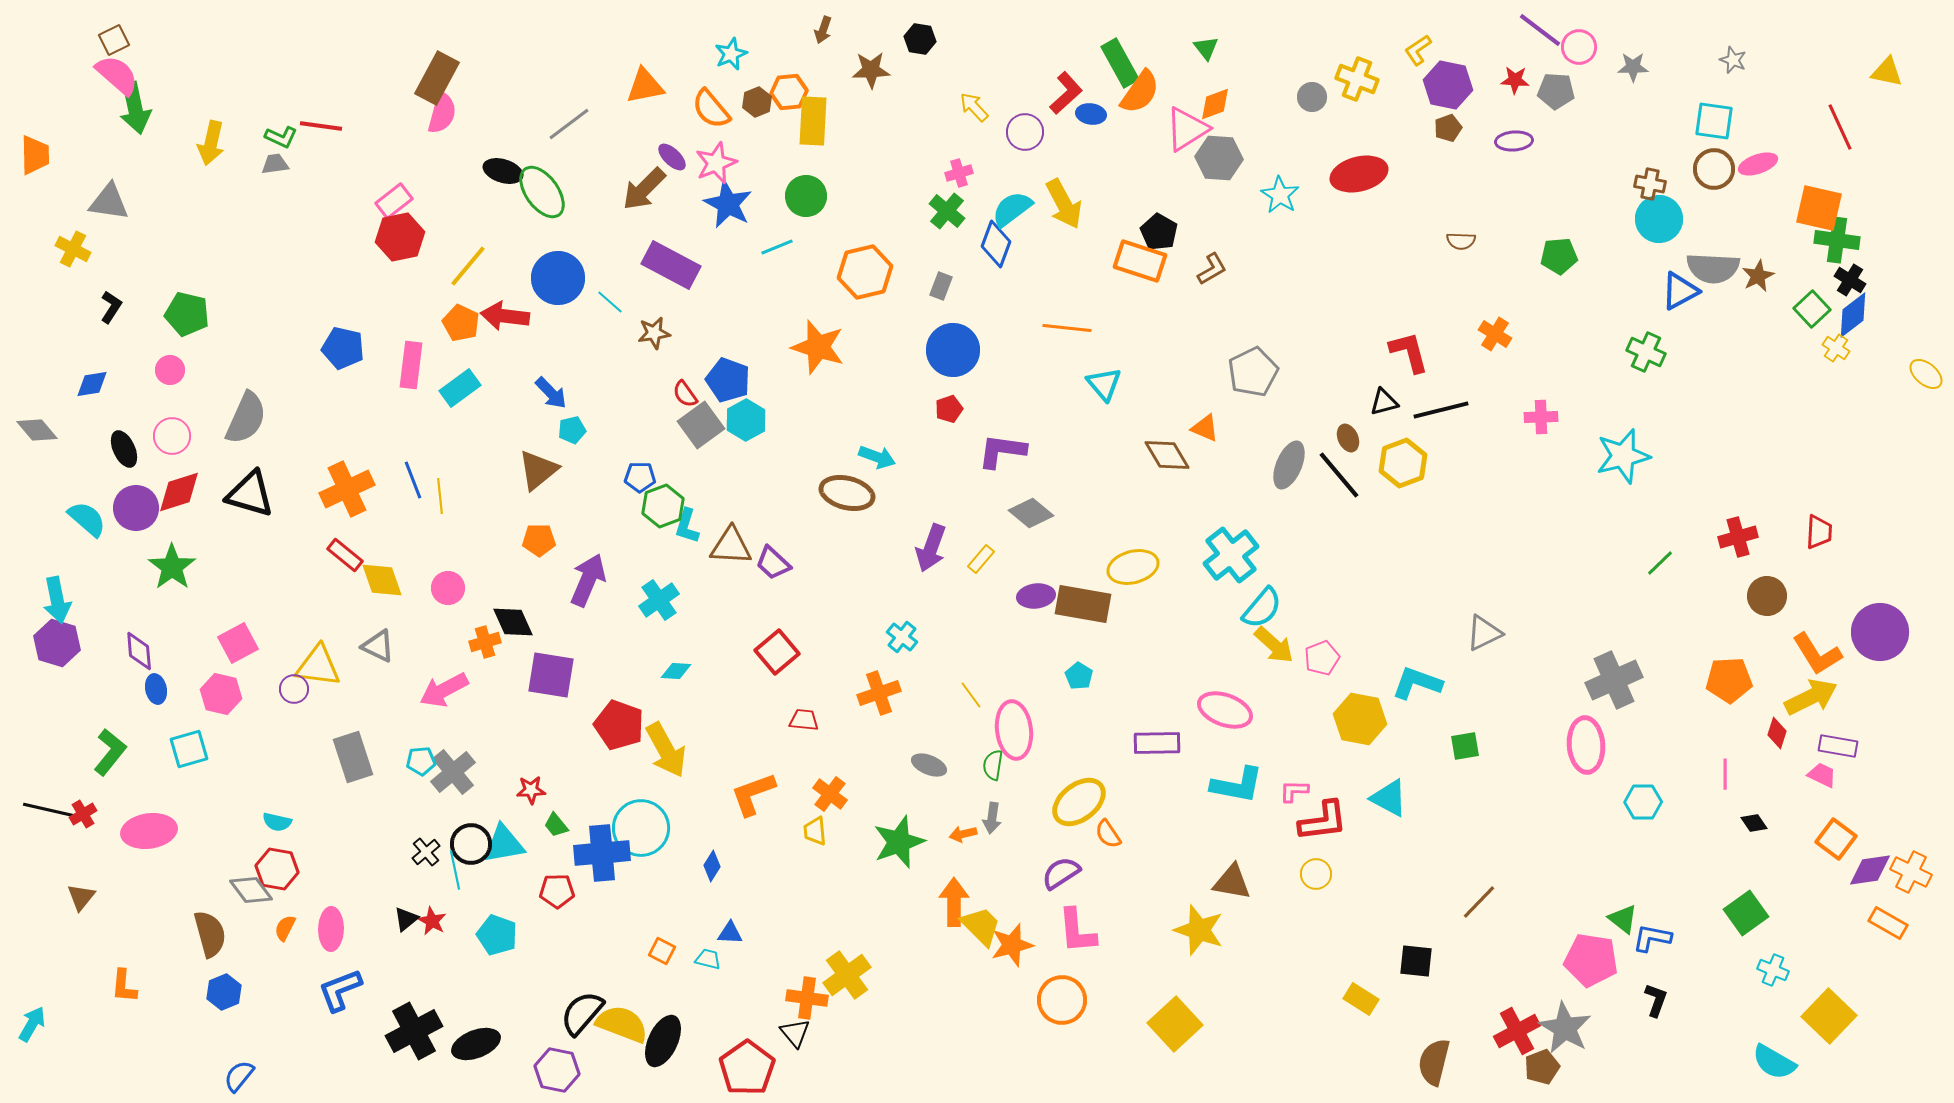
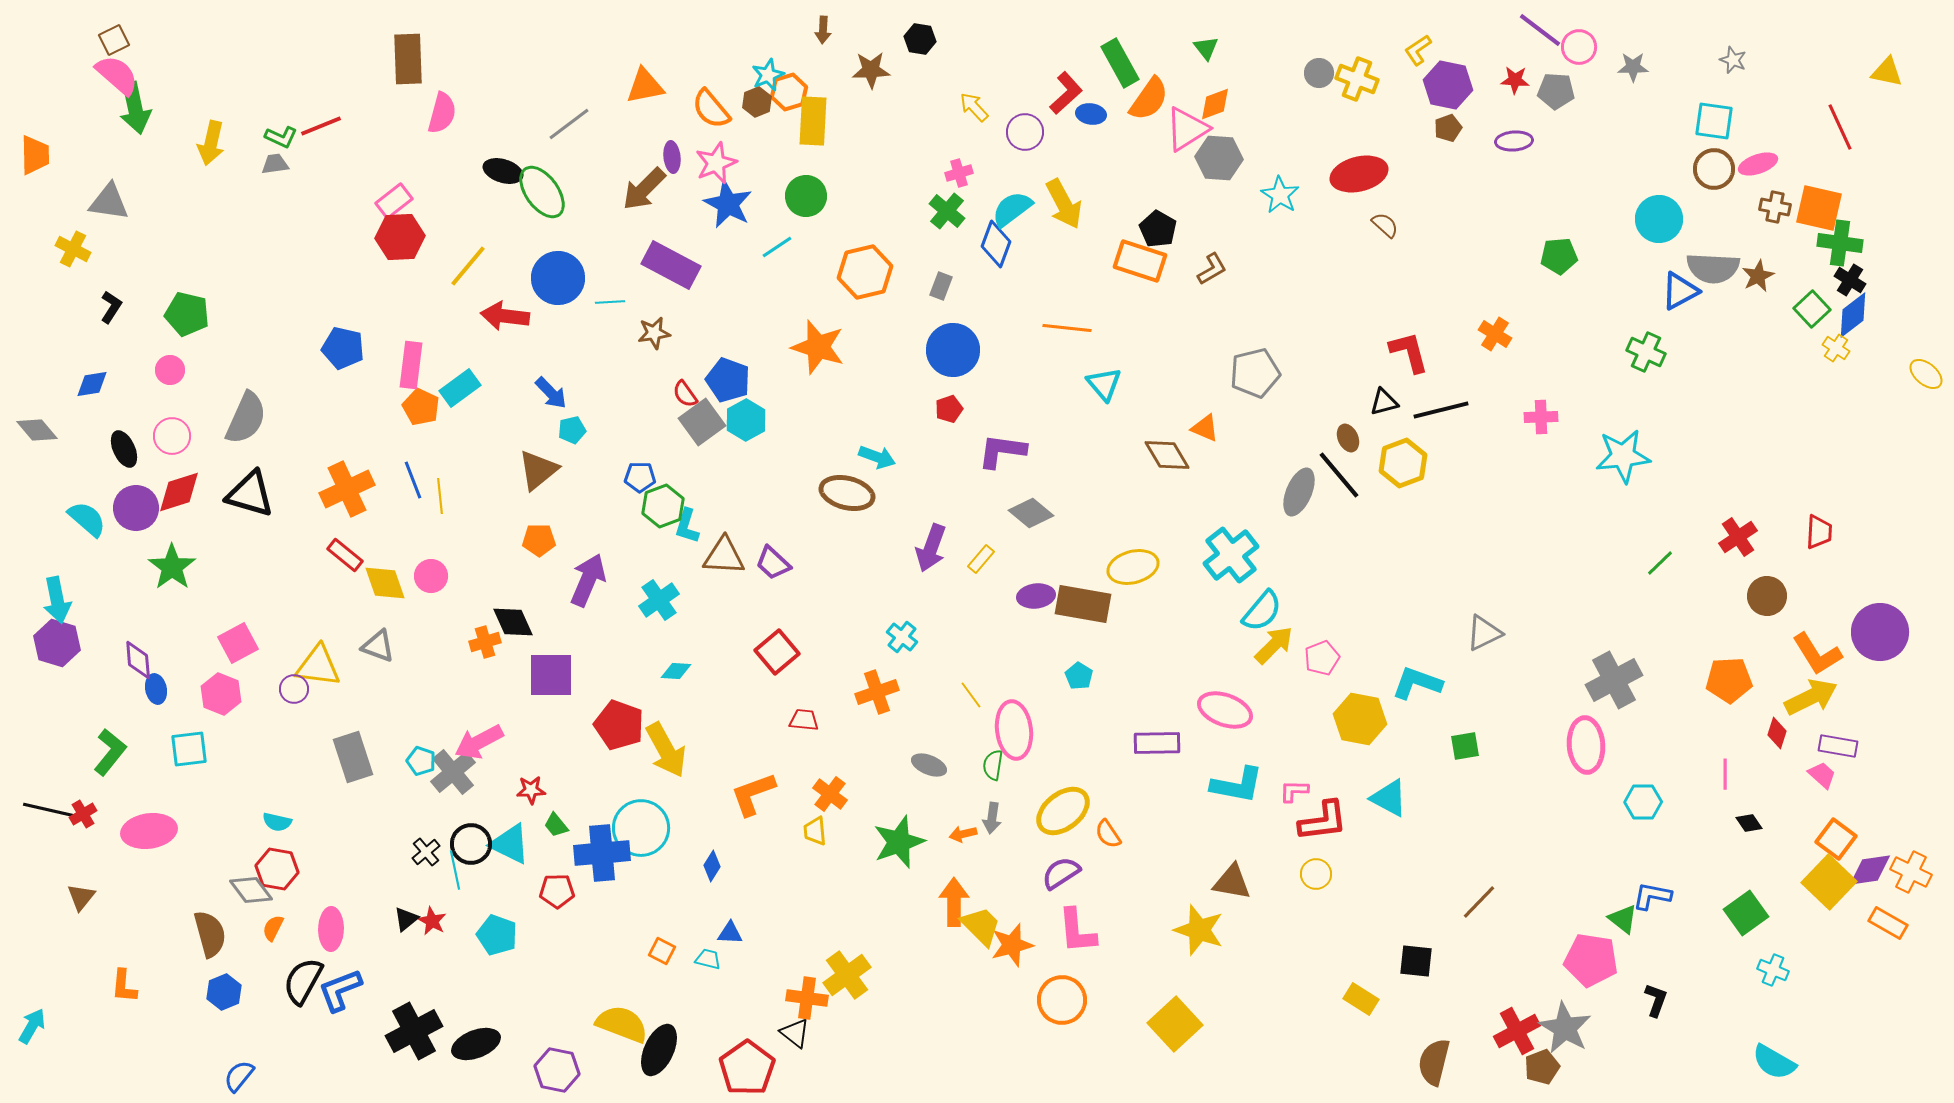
brown arrow at (823, 30): rotated 16 degrees counterclockwise
cyan star at (731, 54): moved 37 px right, 21 px down
brown rectangle at (437, 78): moved 29 px left, 19 px up; rotated 30 degrees counterclockwise
orange hexagon at (789, 92): rotated 12 degrees counterclockwise
orange semicircle at (1140, 92): moved 9 px right, 7 px down
gray circle at (1312, 97): moved 7 px right, 24 px up
red line at (321, 126): rotated 30 degrees counterclockwise
purple ellipse at (672, 157): rotated 40 degrees clockwise
brown cross at (1650, 184): moved 125 px right, 23 px down
black pentagon at (1159, 232): moved 1 px left, 3 px up
red hexagon at (400, 237): rotated 9 degrees clockwise
green cross at (1837, 240): moved 3 px right, 3 px down
brown semicircle at (1461, 241): moved 76 px left, 16 px up; rotated 140 degrees counterclockwise
cyan line at (777, 247): rotated 12 degrees counterclockwise
cyan line at (610, 302): rotated 44 degrees counterclockwise
orange pentagon at (461, 323): moved 40 px left, 84 px down
gray pentagon at (1253, 372): moved 2 px right, 1 px down; rotated 12 degrees clockwise
gray square at (701, 425): moved 1 px right, 3 px up
cyan star at (1623, 456): rotated 8 degrees clockwise
gray ellipse at (1289, 465): moved 10 px right, 27 px down
red cross at (1738, 537): rotated 18 degrees counterclockwise
brown triangle at (731, 546): moved 7 px left, 10 px down
yellow diamond at (382, 580): moved 3 px right, 3 px down
pink circle at (448, 588): moved 17 px left, 12 px up
cyan semicircle at (1262, 608): moved 3 px down
yellow arrow at (1274, 645): rotated 87 degrees counterclockwise
gray triangle at (378, 646): rotated 6 degrees counterclockwise
purple diamond at (139, 651): moved 1 px left, 9 px down
purple square at (551, 675): rotated 9 degrees counterclockwise
gray cross at (1614, 680): rotated 4 degrees counterclockwise
pink arrow at (444, 690): moved 35 px right, 52 px down
orange cross at (879, 693): moved 2 px left, 1 px up
pink hexagon at (221, 694): rotated 9 degrees clockwise
cyan square at (189, 749): rotated 9 degrees clockwise
cyan pentagon at (421, 761): rotated 24 degrees clockwise
pink trapezoid at (1822, 775): rotated 16 degrees clockwise
yellow ellipse at (1079, 802): moved 16 px left, 9 px down
black diamond at (1754, 823): moved 5 px left
cyan triangle at (504, 844): moved 6 px right; rotated 36 degrees clockwise
orange semicircle at (285, 928): moved 12 px left
blue L-shape at (1652, 938): moved 42 px up
black semicircle at (582, 1013): moved 279 px left, 32 px up; rotated 12 degrees counterclockwise
yellow square at (1829, 1016): moved 134 px up
cyan arrow at (32, 1024): moved 2 px down
black triangle at (795, 1033): rotated 12 degrees counterclockwise
black ellipse at (663, 1041): moved 4 px left, 9 px down
